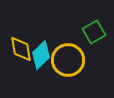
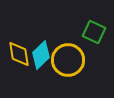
green square: rotated 35 degrees counterclockwise
yellow diamond: moved 2 px left, 5 px down
